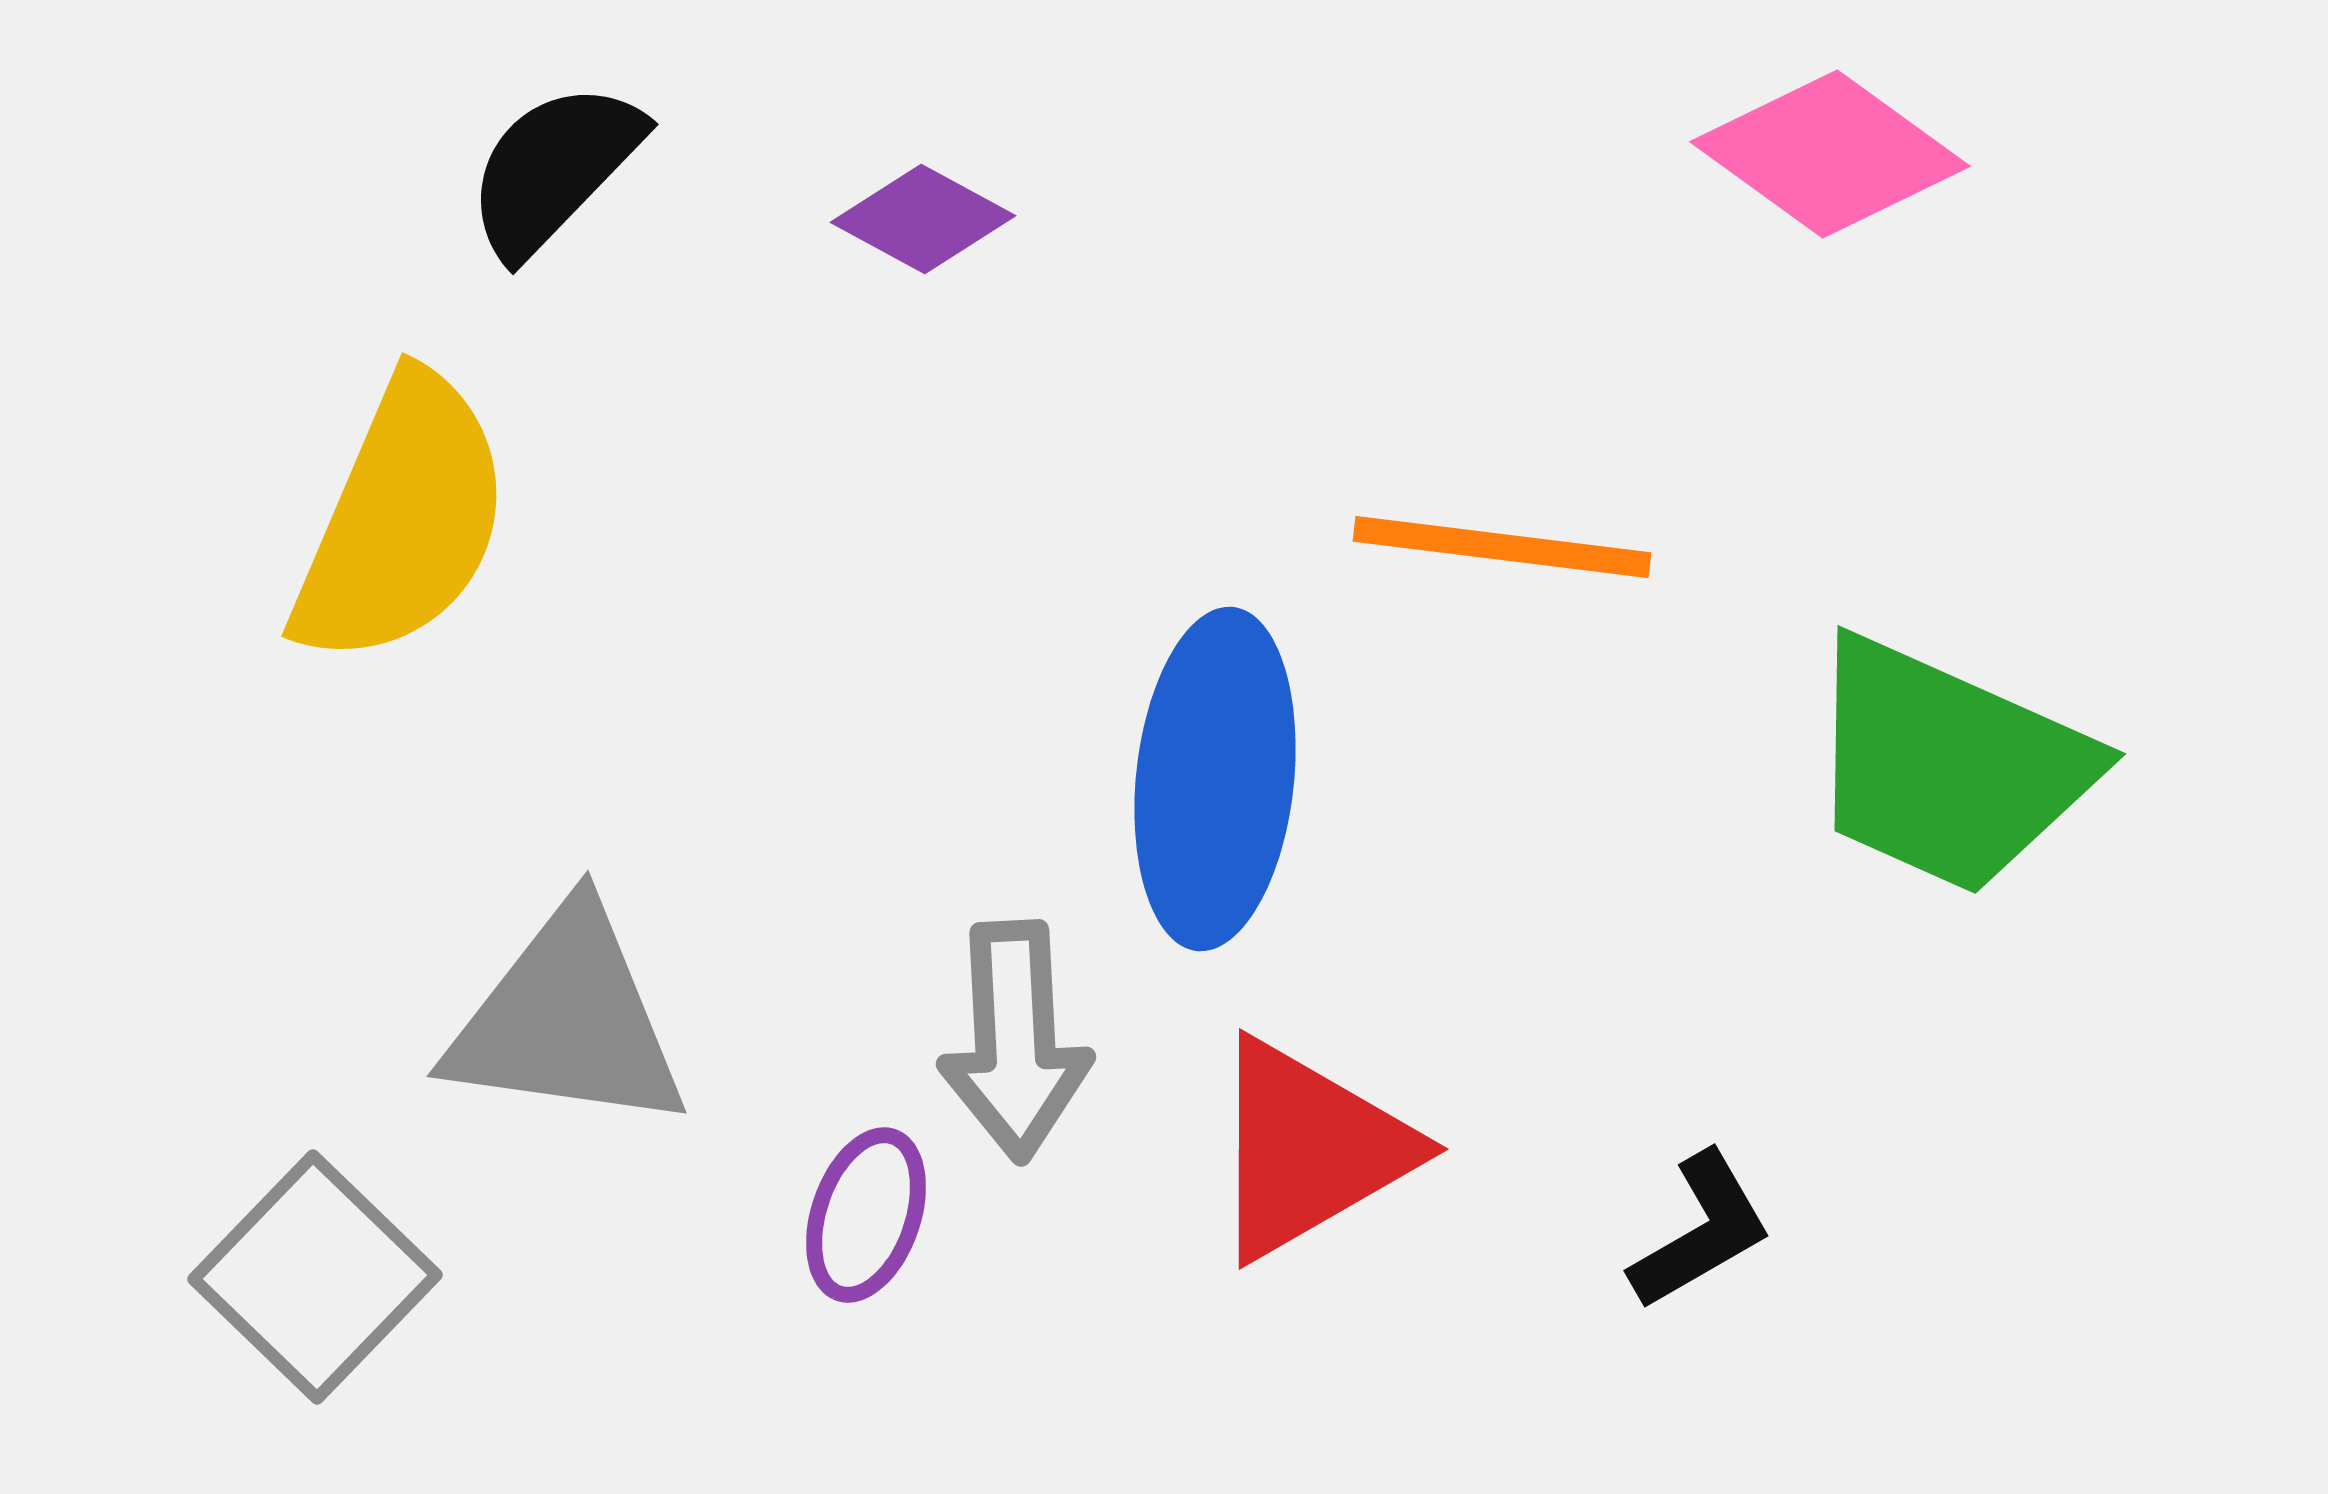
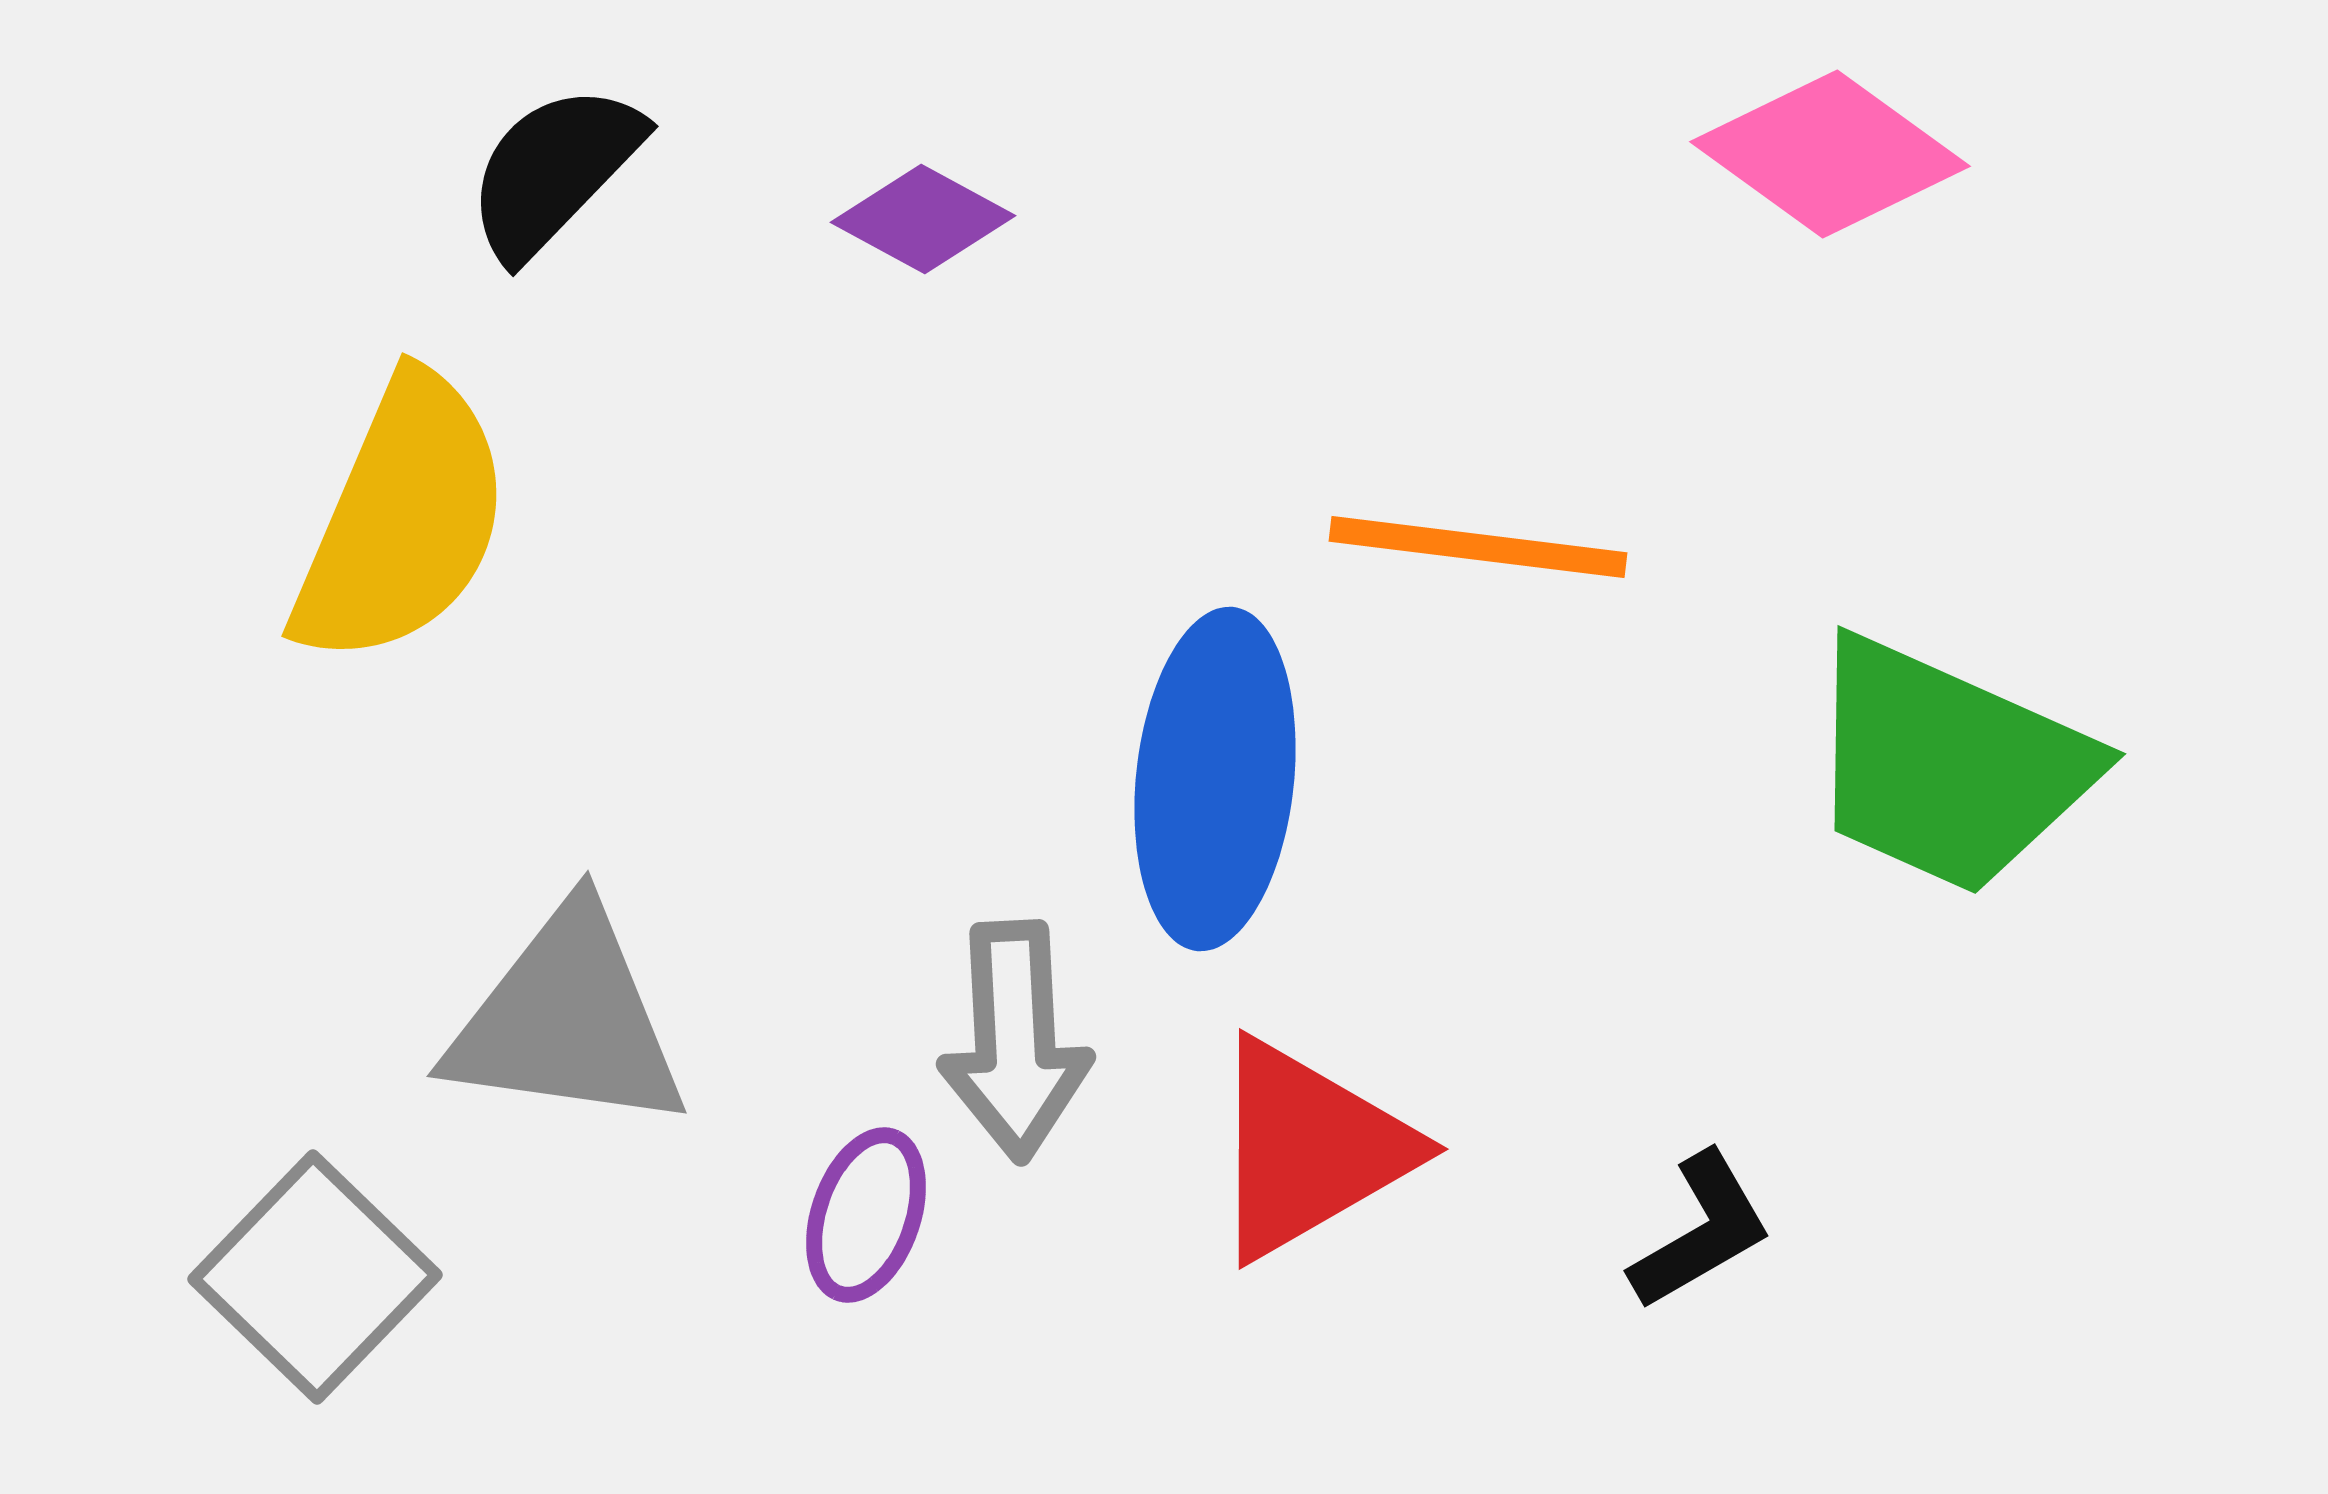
black semicircle: moved 2 px down
orange line: moved 24 px left
